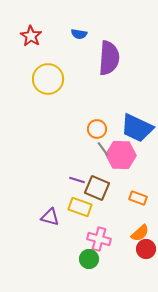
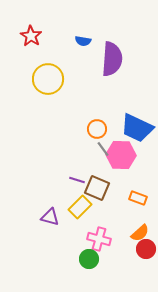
blue semicircle: moved 4 px right, 7 px down
purple semicircle: moved 3 px right, 1 px down
yellow rectangle: rotated 65 degrees counterclockwise
